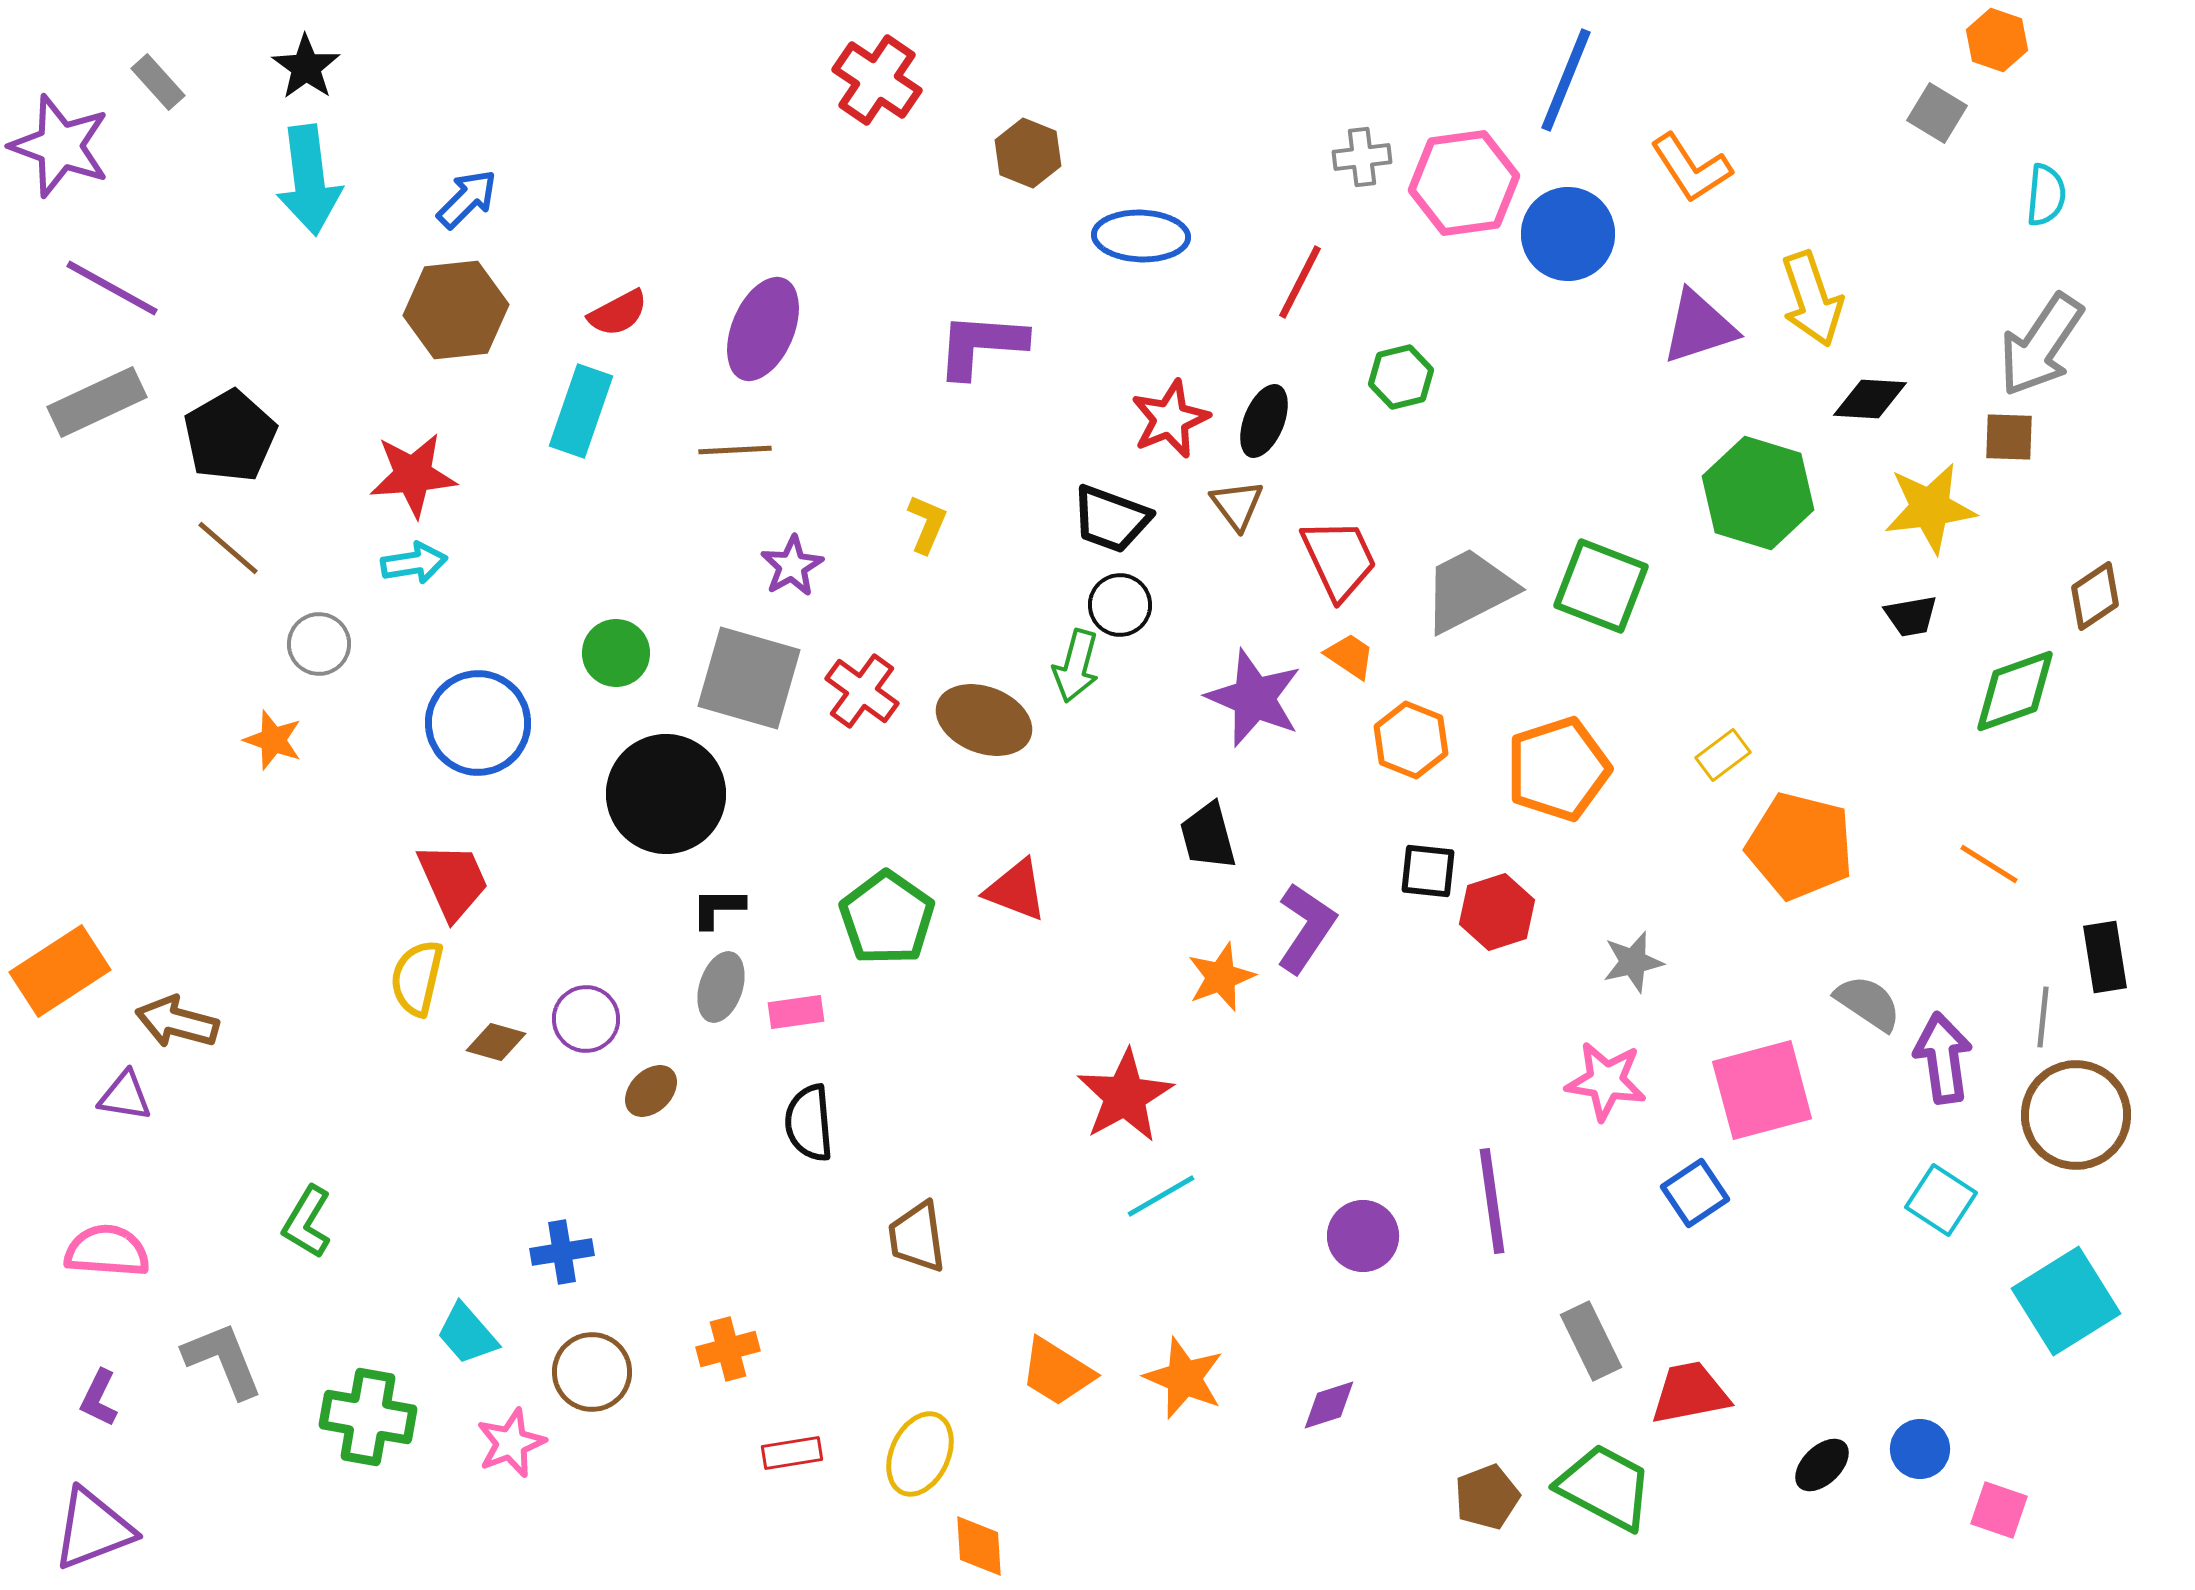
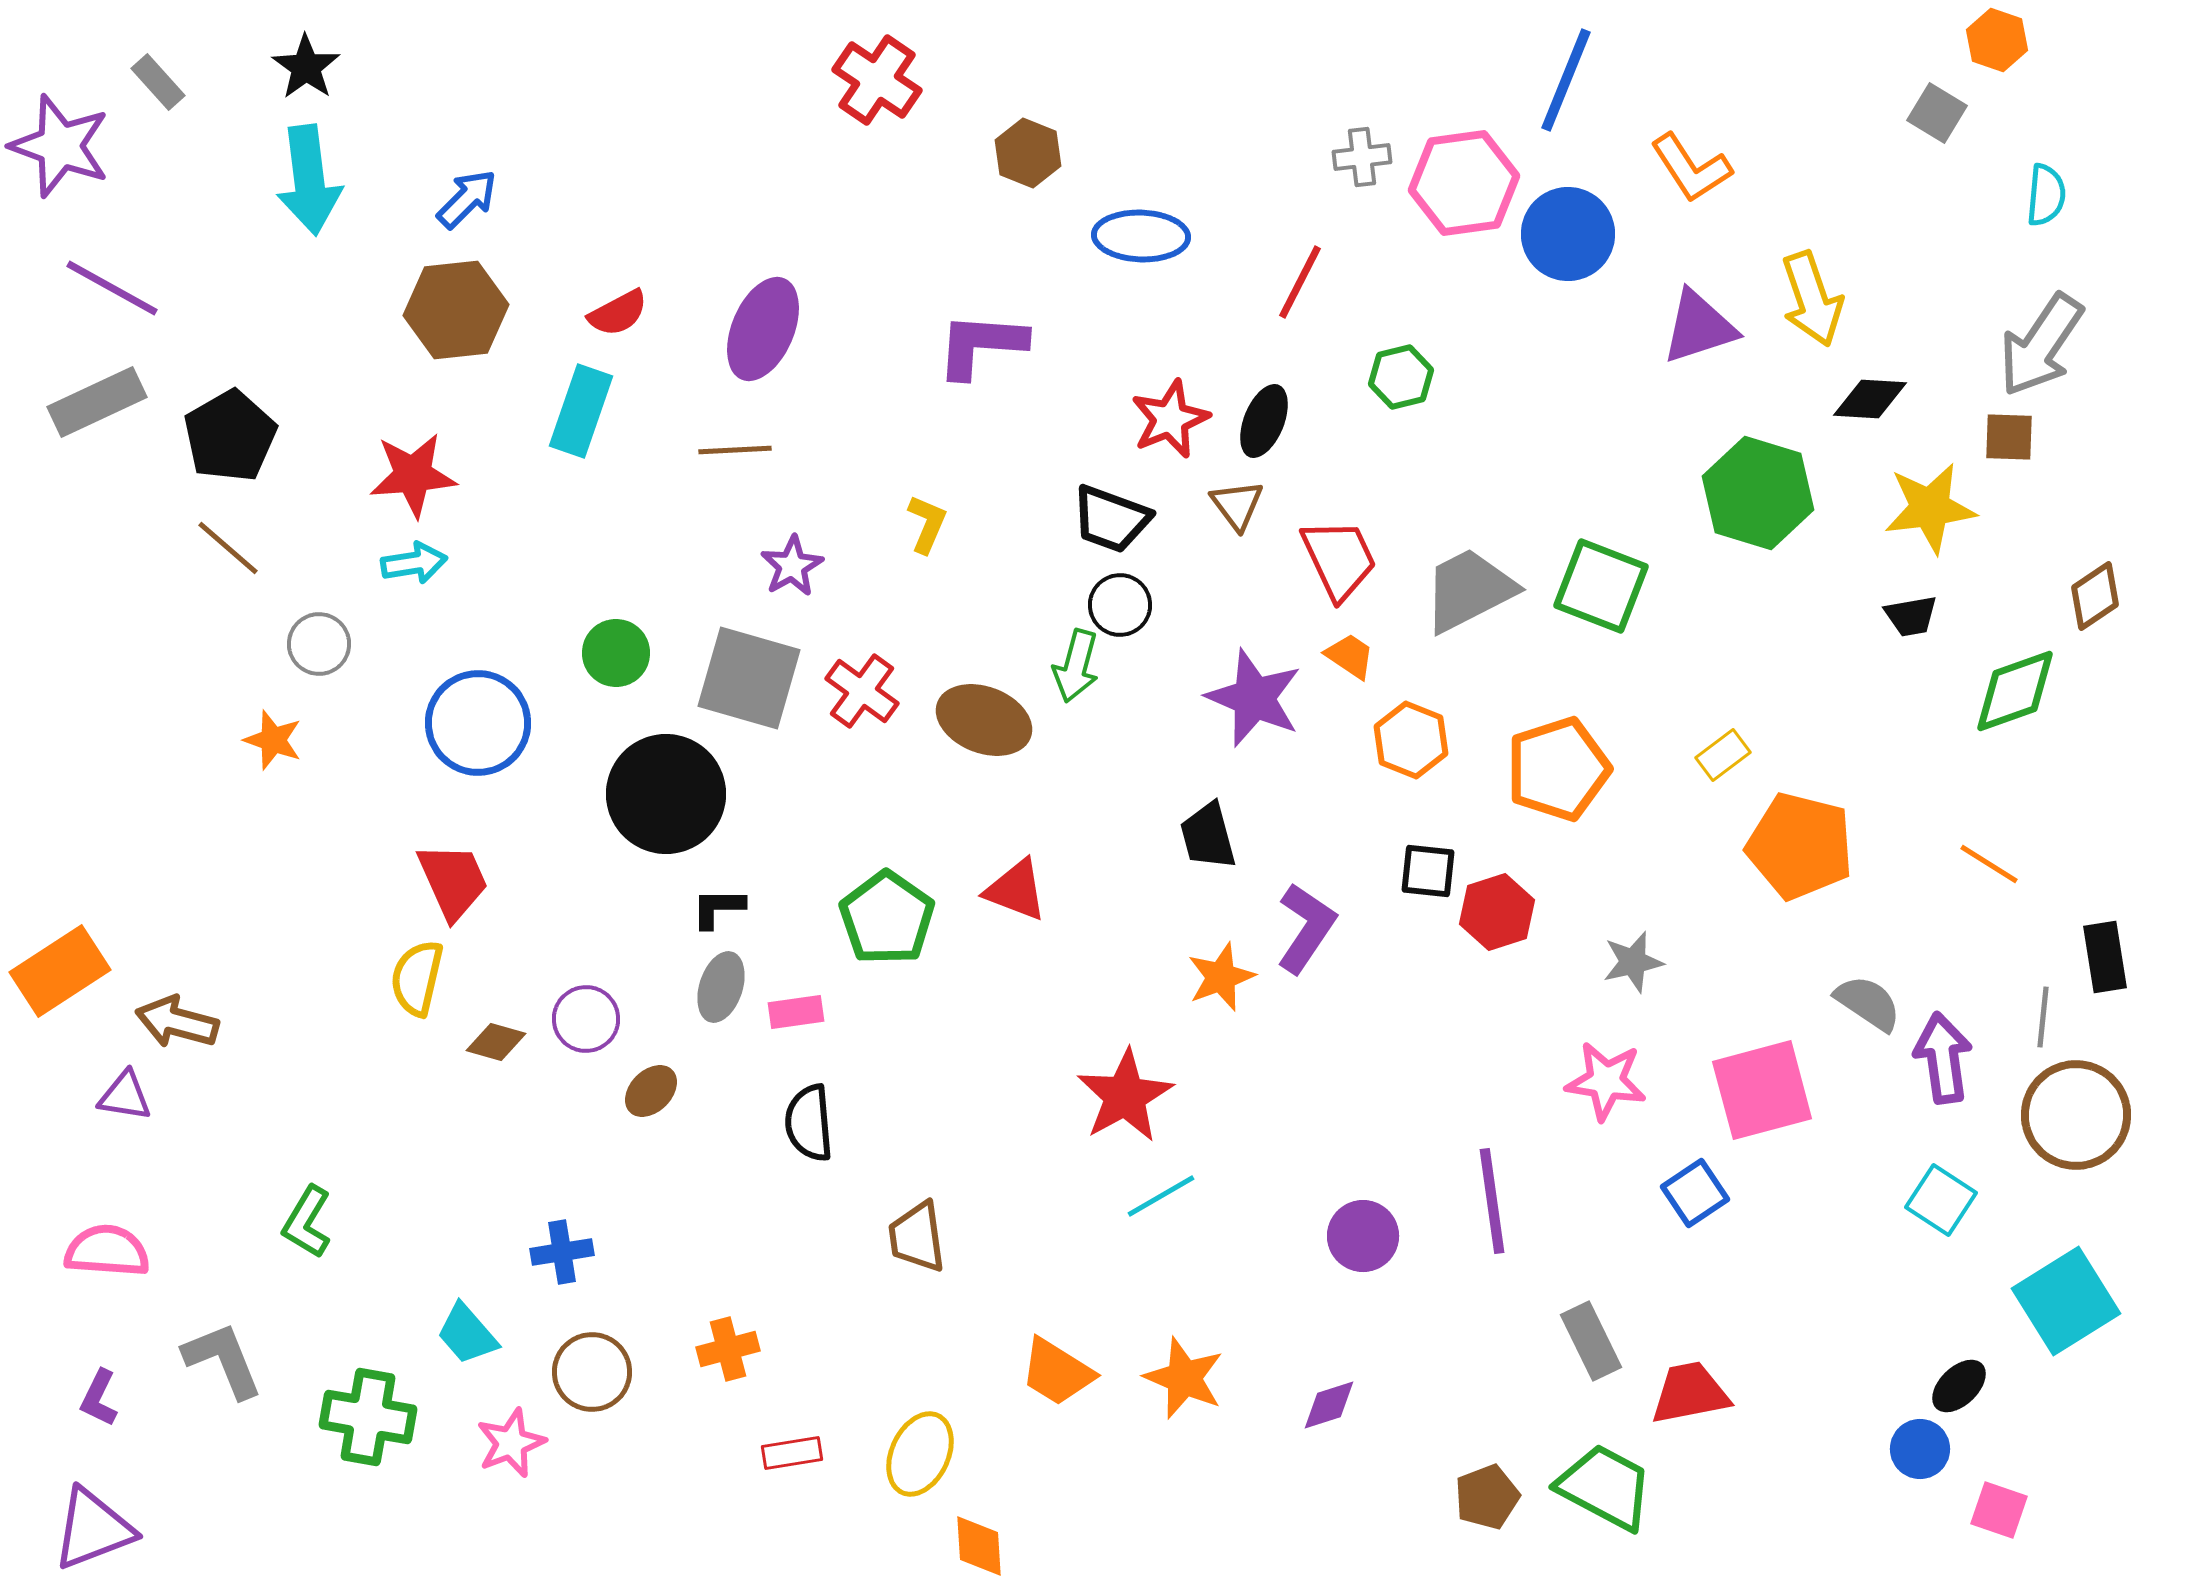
black ellipse at (1822, 1465): moved 137 px right, 79 px up
